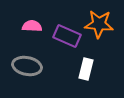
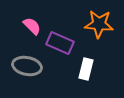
pink semicircle: rotated 42 degrees clockwise
purple rectangle: moved 7 px left, 7 px down
